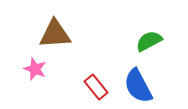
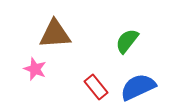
green semicircle: moved 22 px left; rotated 24 degrees counterclockwise
blue semicircle: moved 1 px down; rotated 93 degrees clockwise
